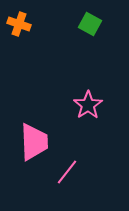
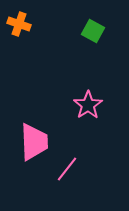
green square: moved 3 px right, 7 px down
pink line: moved 3 px up
